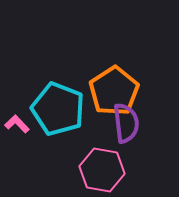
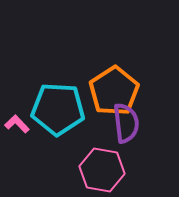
cyan pentagon: rotated 18 degrees counterclockwise
